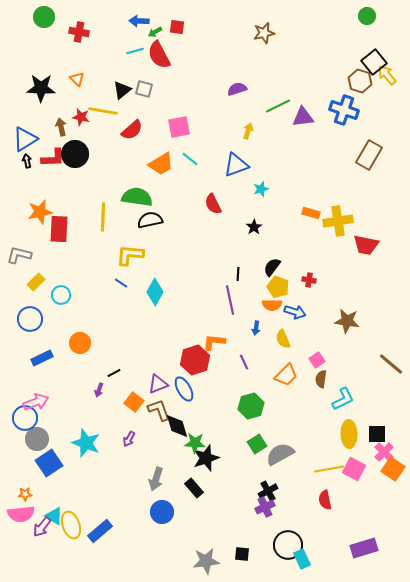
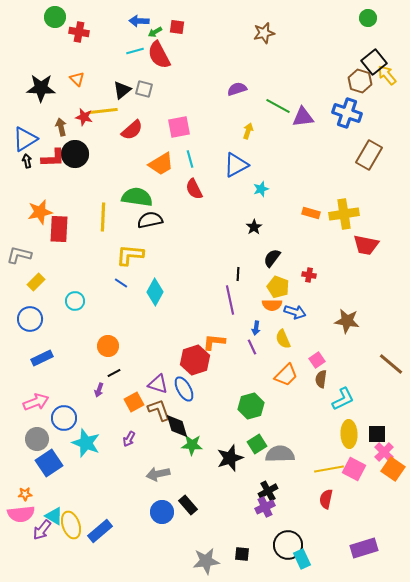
green circle at (367, 16): moved 1 px right, 2 px down
green circle at (44, 17): moved 11 px right
green line at (278, 106): rotated 55 degrees clockwise
blue cross at (344, 110): moved 3 px right, 3 px down
yellow line at (103, 111): rotated 16 degrees counterclockwise
red star at (81, 117): moved 3 px right
cyan line at (190, 159): rotated 36 degrees clockwise
blue triangle at (236, 165): rotated 8 degrees counterclockwise
red semicircle at (213, 204): moved 19 px left, 15 px up
yellow cross at (338, 221): moved 6 px right, 7 px up
black semicircle at (272, 267): moved 9 px up
red cross at (309, 280): moved 5 px up
cyan circle at (61, 295): moved 14 px right, 6 px down
orange circle at (80, 343): moved 28 px right, 3 px down
purple line at (244, 362): moved 8 px right, 15 px up
purple triangle at (158, 384): rotated 40 degrees clockwise
orange square at (134, 402): rotated 24 degrees clockwise
blue circle at (25, 418): moved 39 px right
green star at (195, 443): moved 3 px left, 2 px down
gray semicircle at (280, 454): rotated 28 degrees clockwise
black star at (206, 458): moved 24 px right
gray arrow at (156, 479): moved 2 px right, 5 px up; rotated 60 degrees clockwise
black rectangle at (194, 488): moved 6 px left, 17 px down
red semicircle at (325, 500): moved 1 px right, 1 px up; rotated 24 degrees clockwise
purple arrow at (42, 527): moved 3 px down
